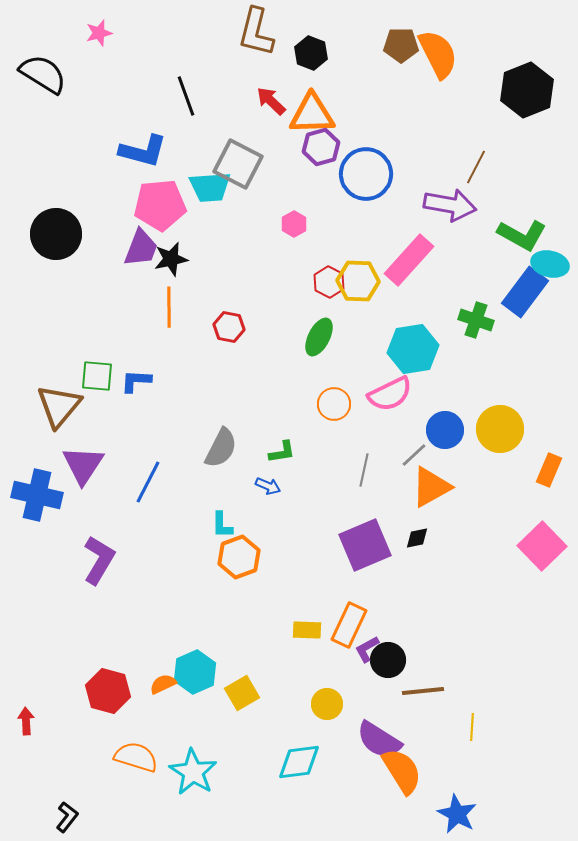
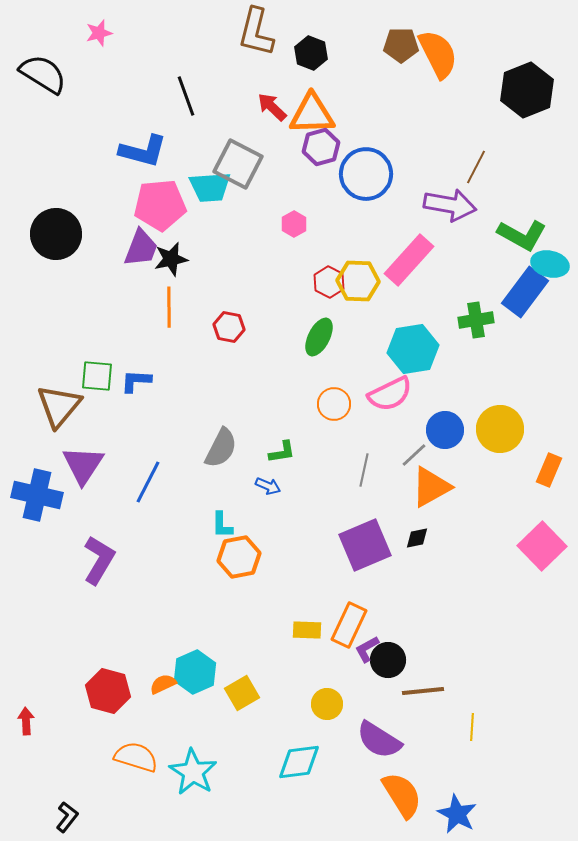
red arrow at (271, 101): moved 1 px right, 6 px down
green cross at (476, 320): rotated 28 degrees counterclockwise
orange hexagon at (239, 557): rotated 9 degrees clockwise
orange semicircle at (402, 771): moved 24 px down
